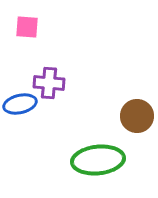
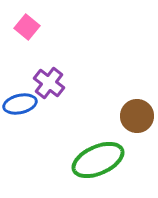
pink square: rotated 35 degrees clockwise
purple cross: rotated 32 degrees clockwise
green ellipse: rotated 18 degrees counterclockwise
